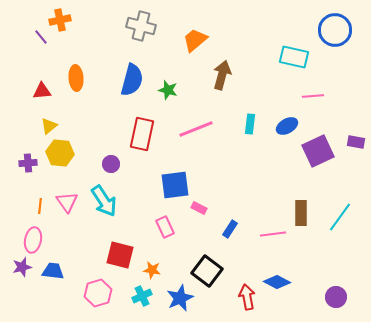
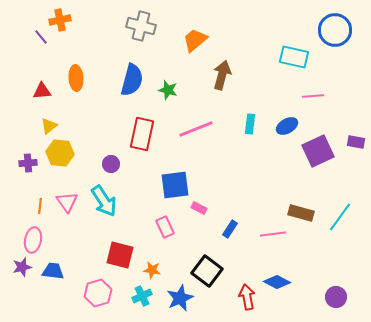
brown rectangle at (301, 213): rotated 75 degrees counterclockwise
